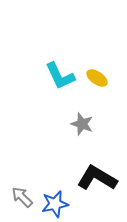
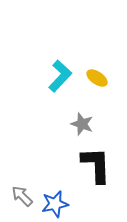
cyan L-shape: rotated 112 degrees counterclockwise
black L-shape: moved 1 px left, 13 px up; rotated 57 degrees clockwise
gray arrow: moved 1 px up
